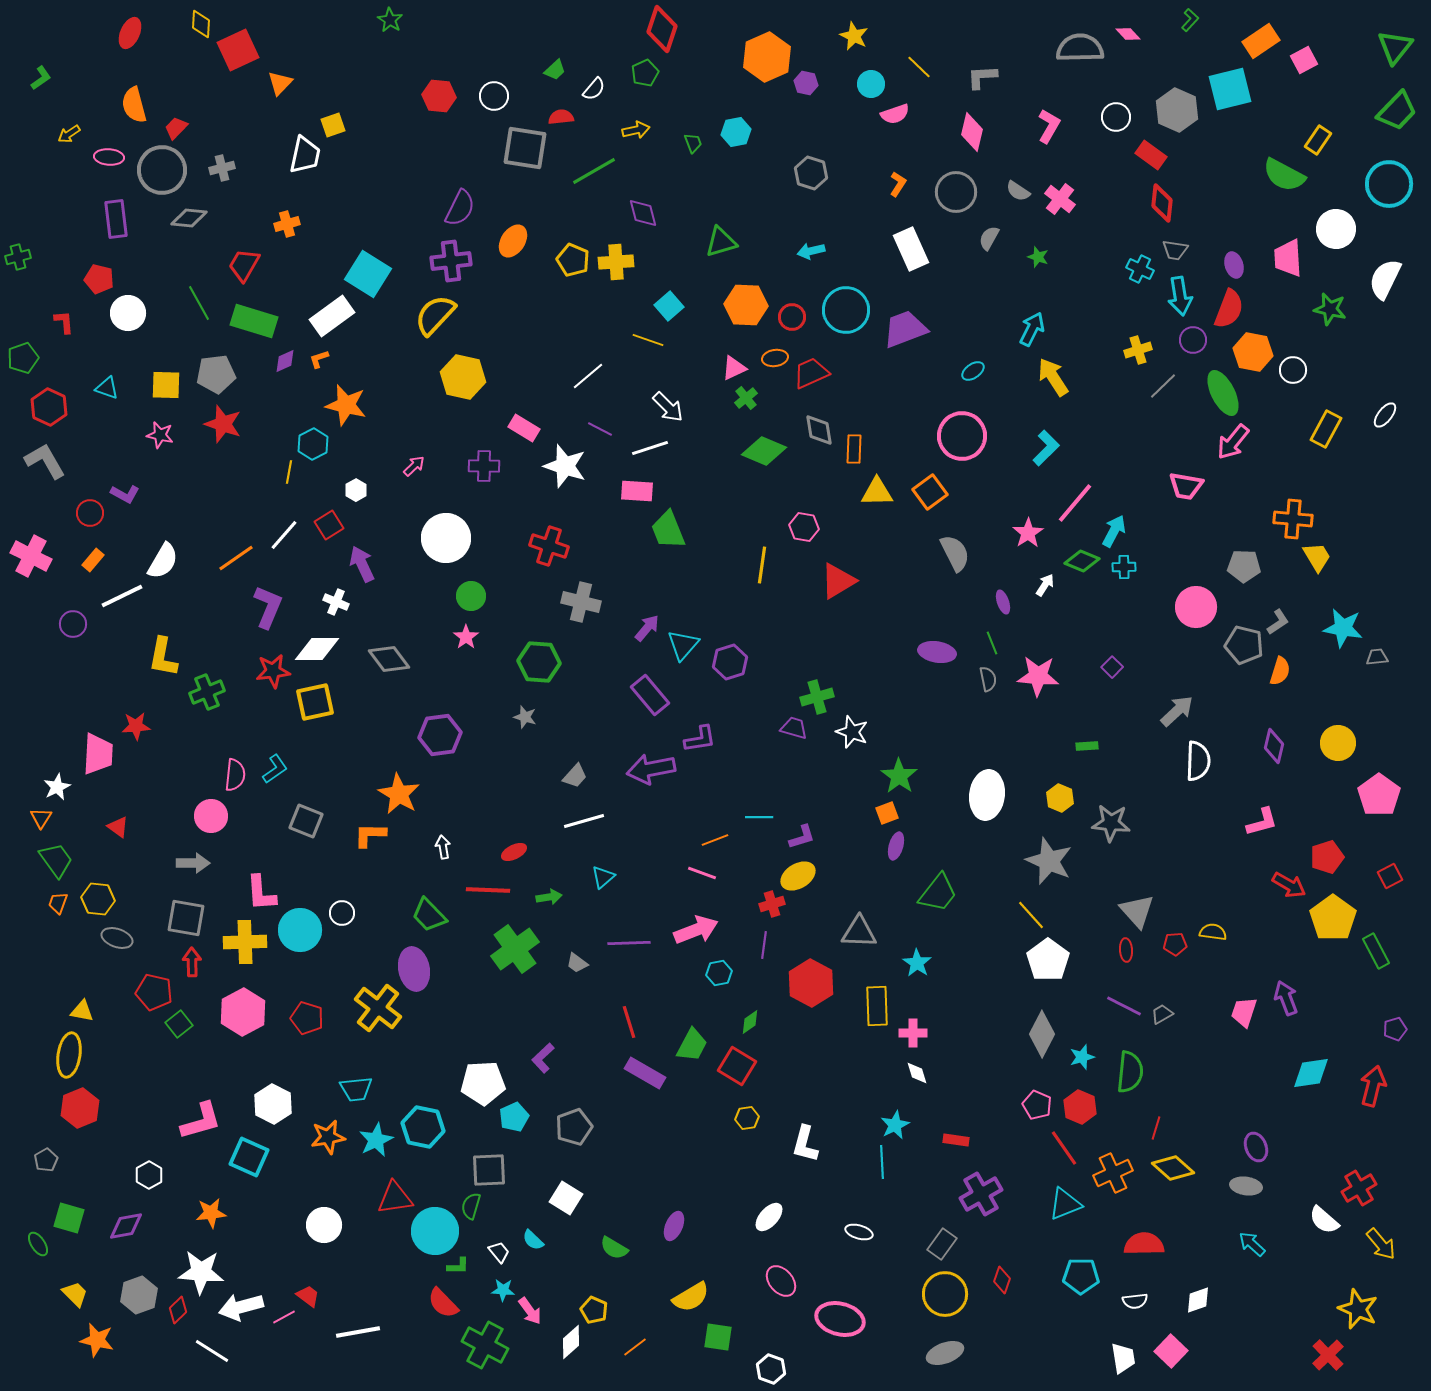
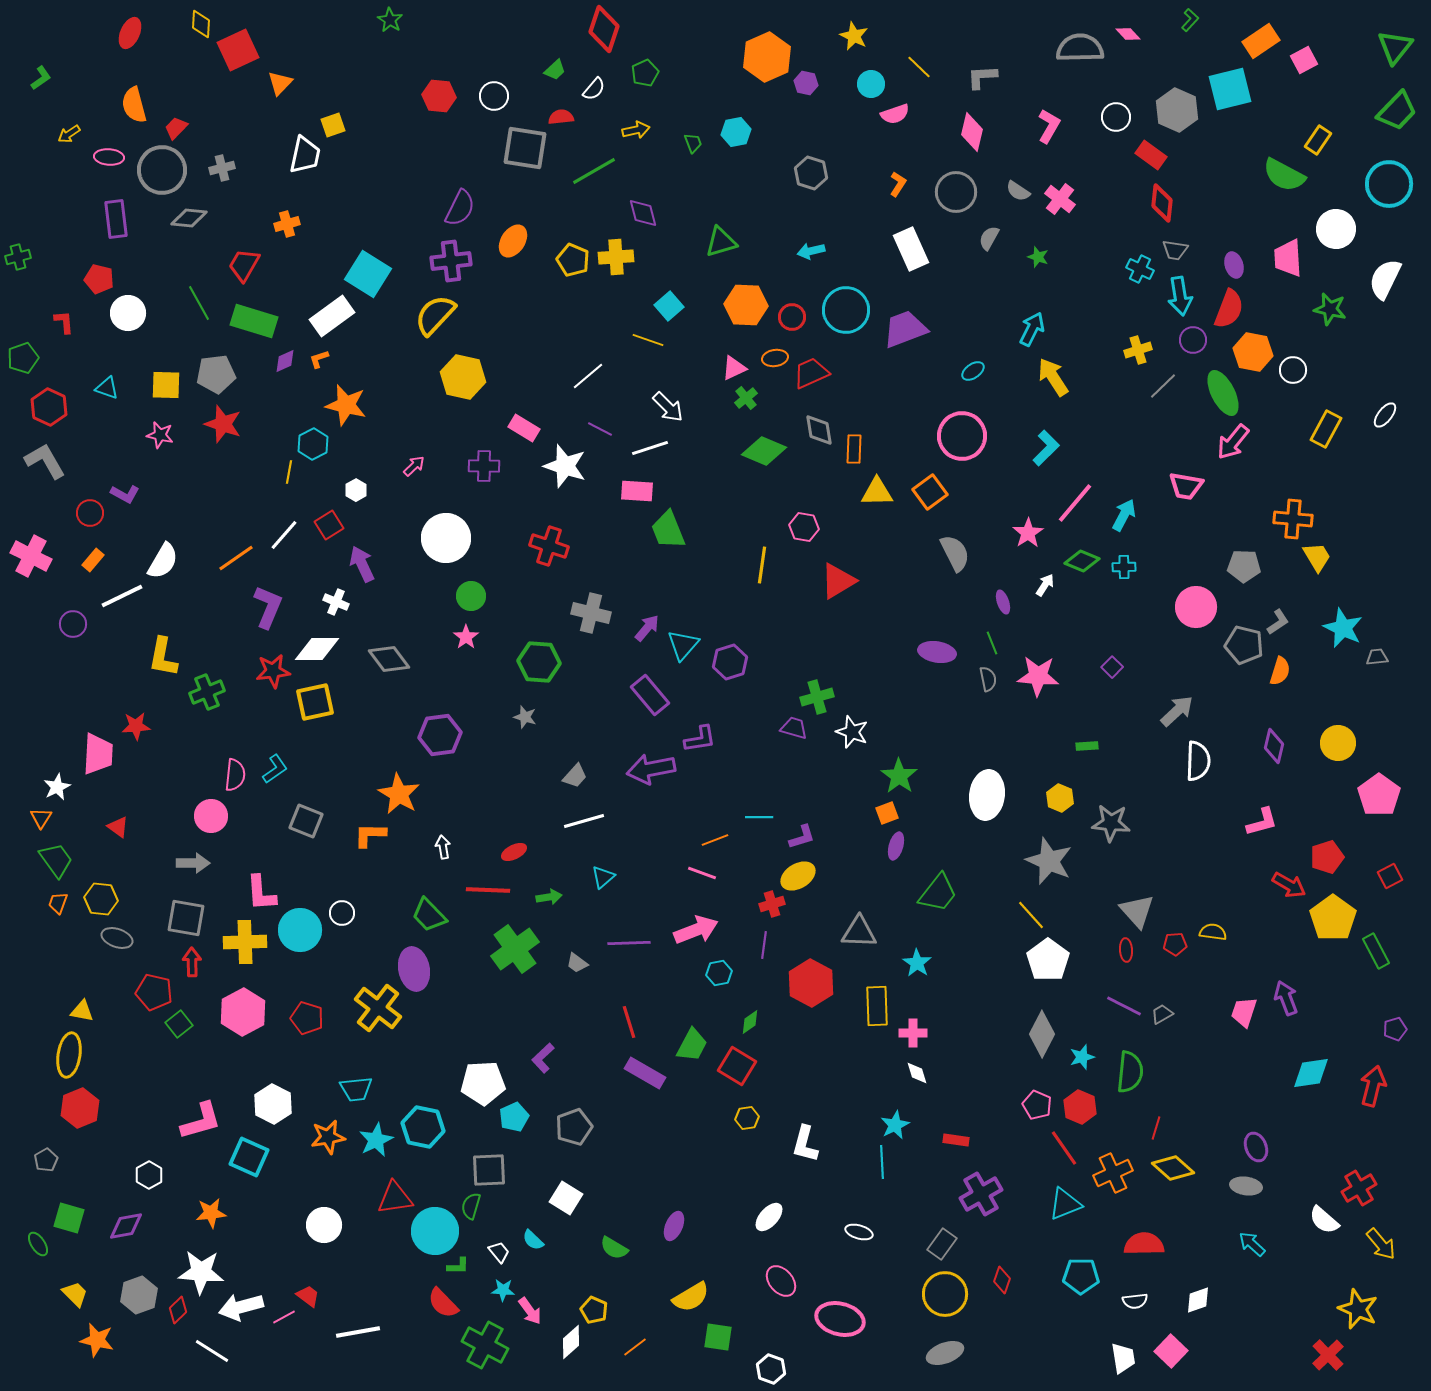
red diamond at (662, 29): moved 58 px left
yellow cross at (616, 262): moved 5 px up
cyan arrow at (1114, 531): moved 10 px right, 16 px up
gray cross at (581, 602): moved 10 px right, 11 px down
cyan star at (1343, 628): rotated 15 degrees clockwise
yellow hexagon at (98, 899): moved 3 px right
